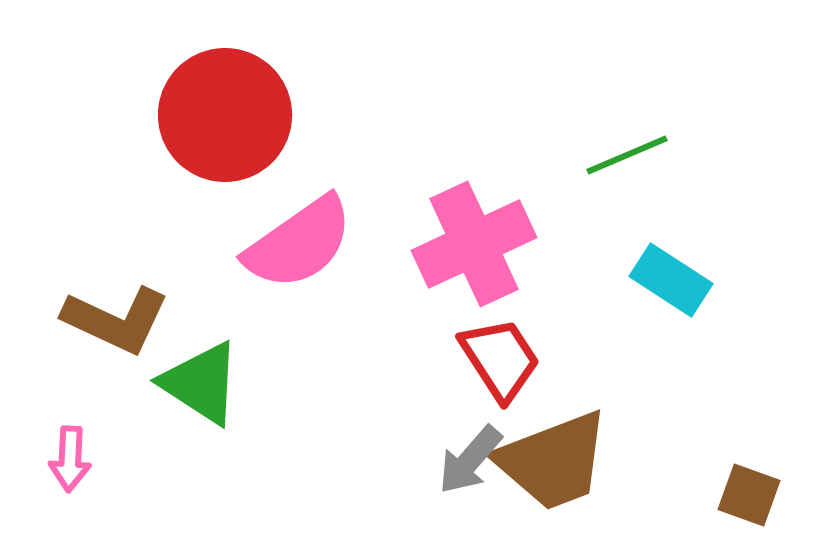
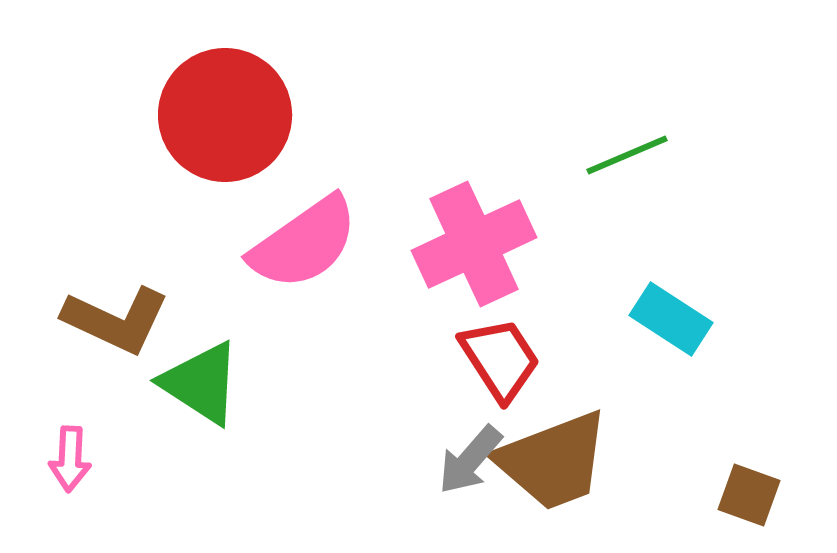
pink semicircle: moved 5 px right
cyan rectangle: moved 39 px down
